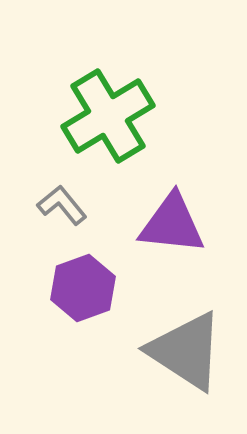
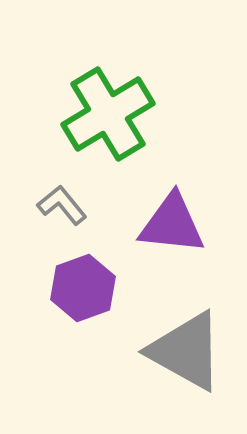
green cross: moved 2 px up
gray triangle: rotated 4 degrees counterclockwise
